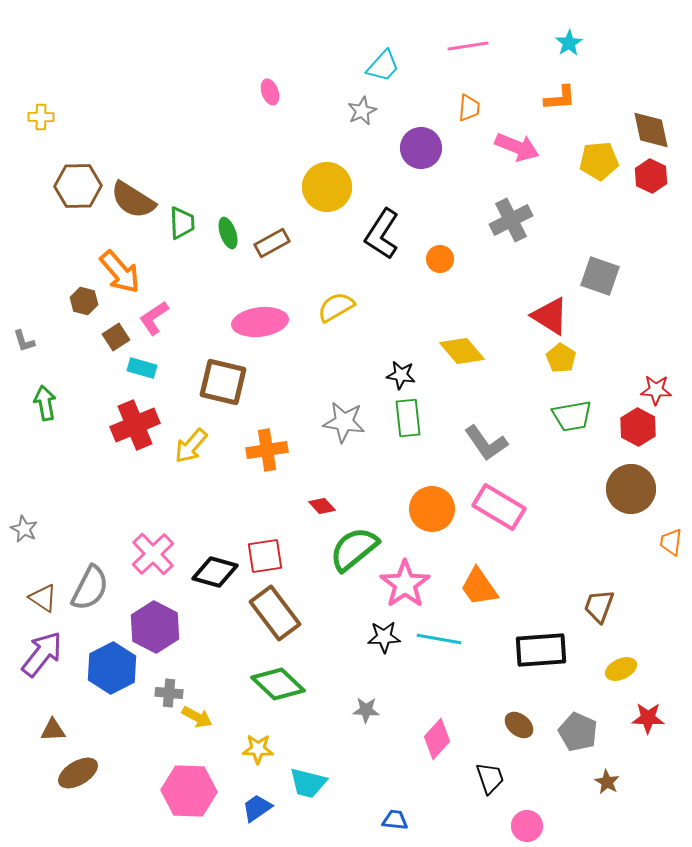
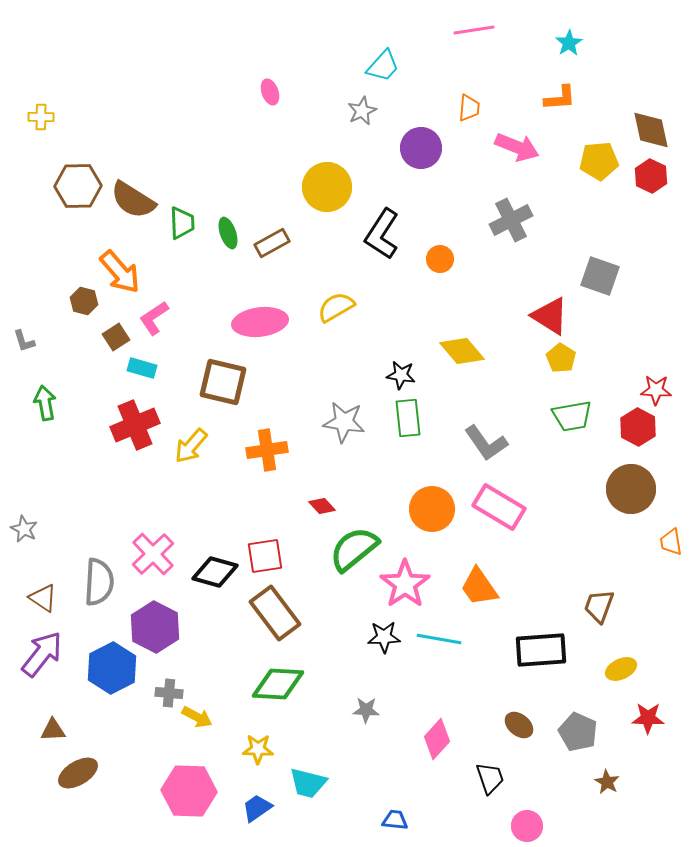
pink line at (468, 46): moved 6 px right, 16 px up
orange trapezoid at (671, 542): rotated 16 degrees counterclockwise
gray semicircle at (90, 588): moved 9 px right, 6 px up; rotated 24 degrees counterclockwise
green diamond at (278, 684): rotated 40 degrees counterclockwise
